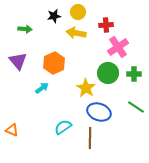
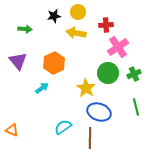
green cross: rotated 24 degrees counterclockwise
green line: rotated 42 degrees clockwise
